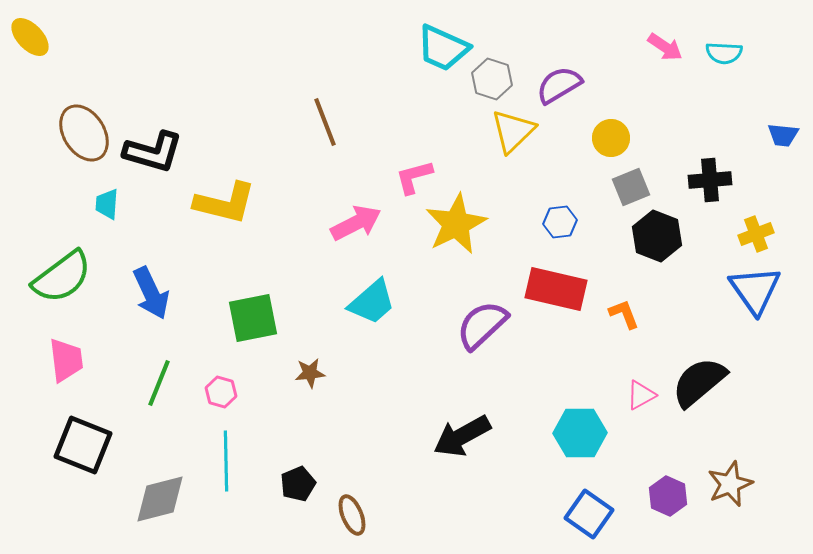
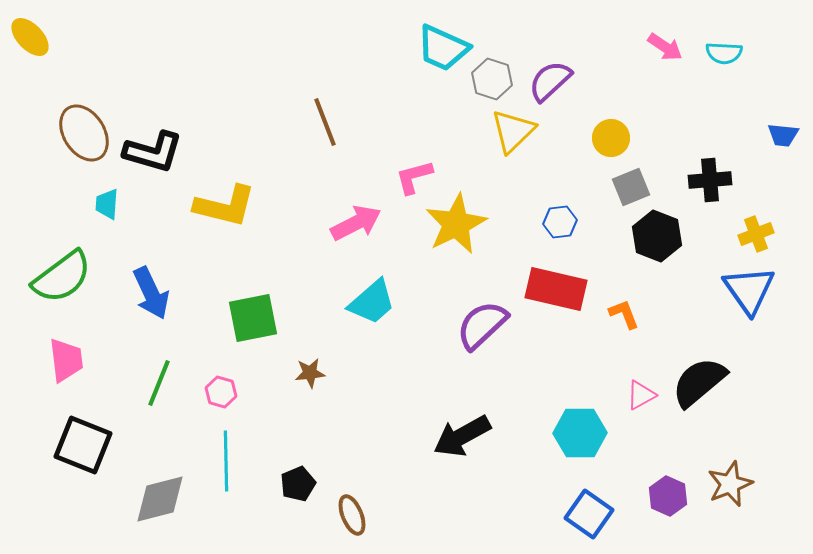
purple semicircle at (559, 85): moved 9 px left, 4 px up; rotated 12 degrees counterclockwise
yellow L-shape at (225, 203): moved 3 px down
blue triangle at (755, 290): moved 6 px left
